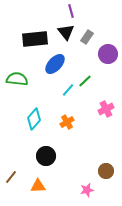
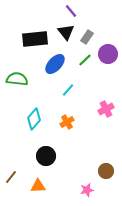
purple line: rotated 24 degrees counterclockwise
green line: moved 21 px up
